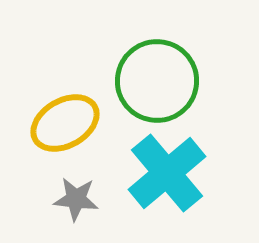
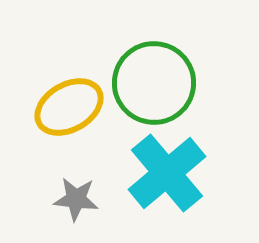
green circle: moved 3 px left, 2 px down
yellow ellipse: moved 4 px right, 16 px up
